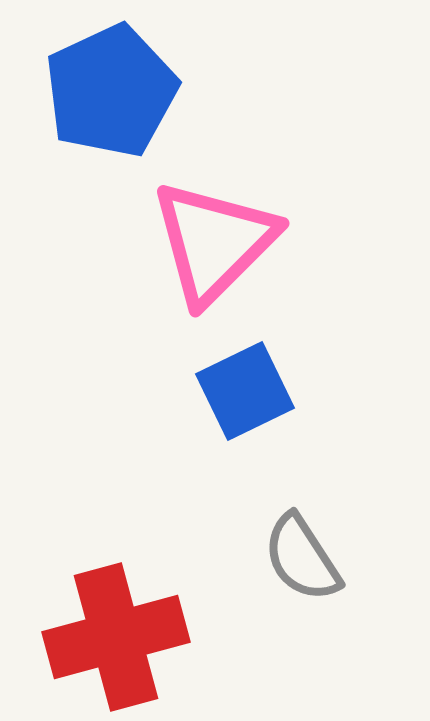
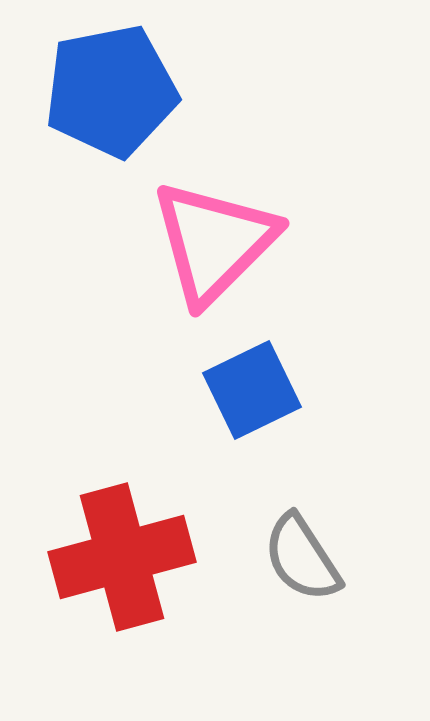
blue pentagon: rotated 14 degrees clockwise
blue square: moved 7 px right, 1 px up
red cross: moved 6 px right, 80 px up
